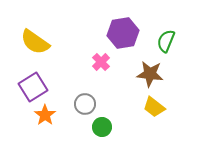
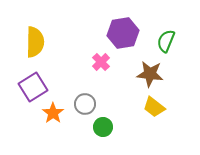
yellow semicircle: rotated 124 degrees counterclockwise
orange star: moved 8 px right, 2 px up
green circle: moved 1 px right
